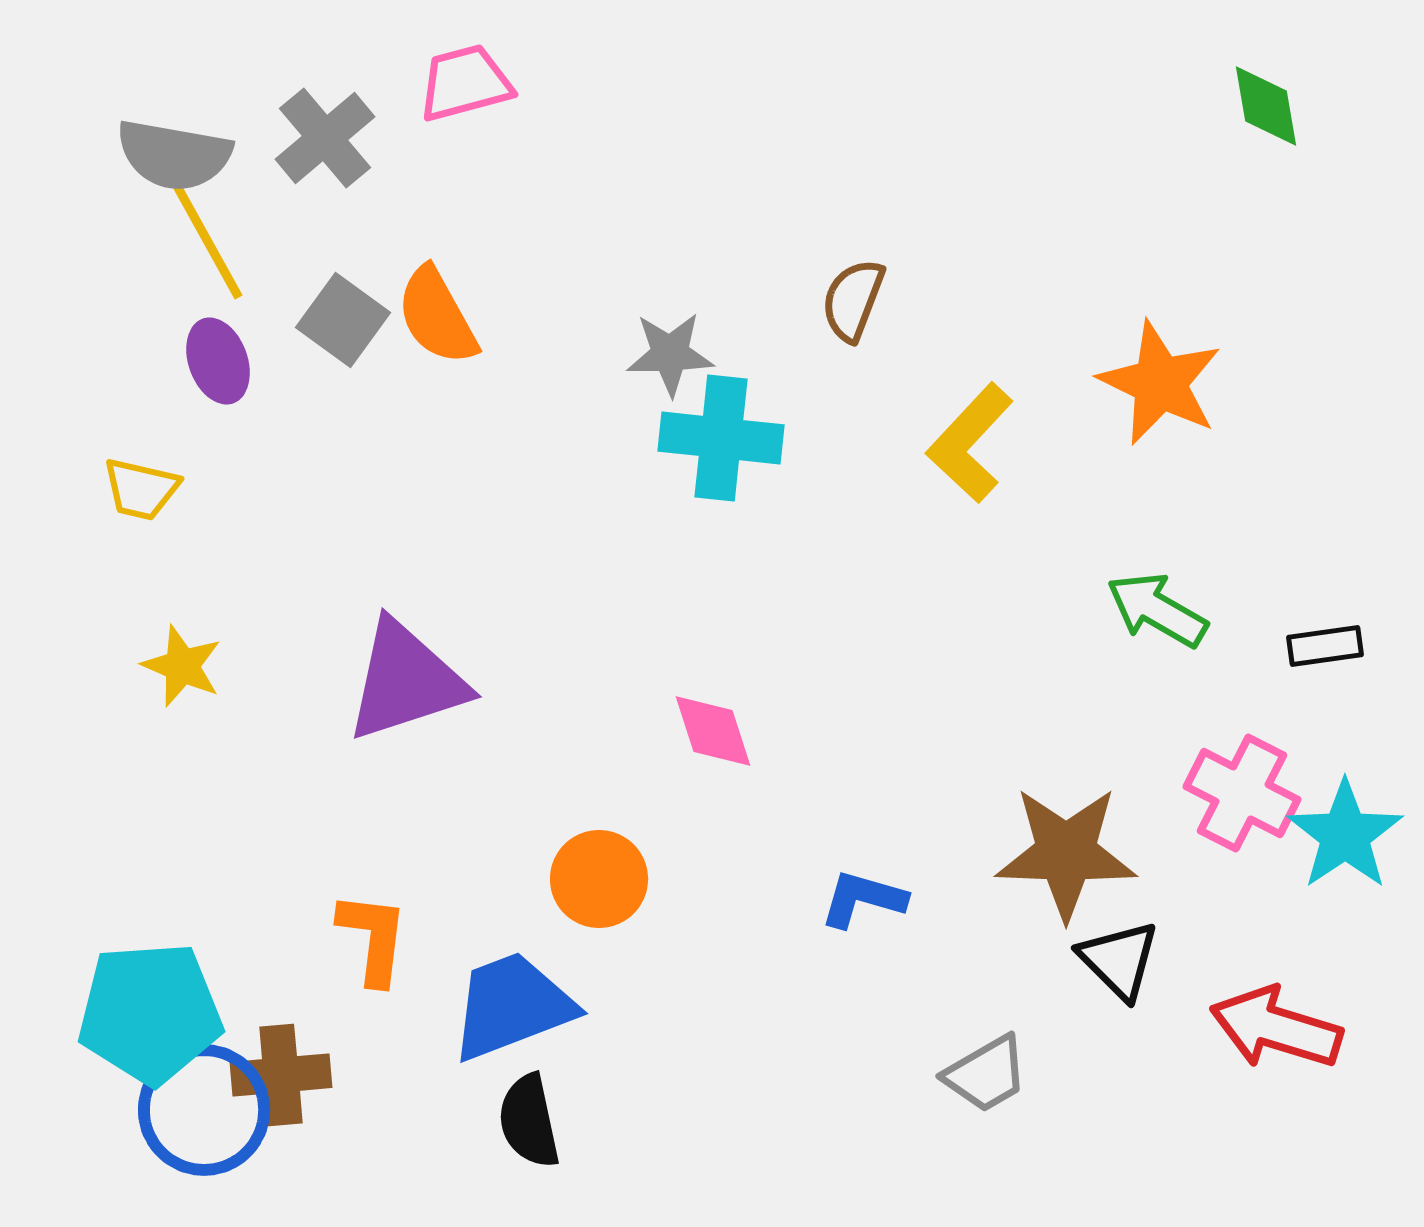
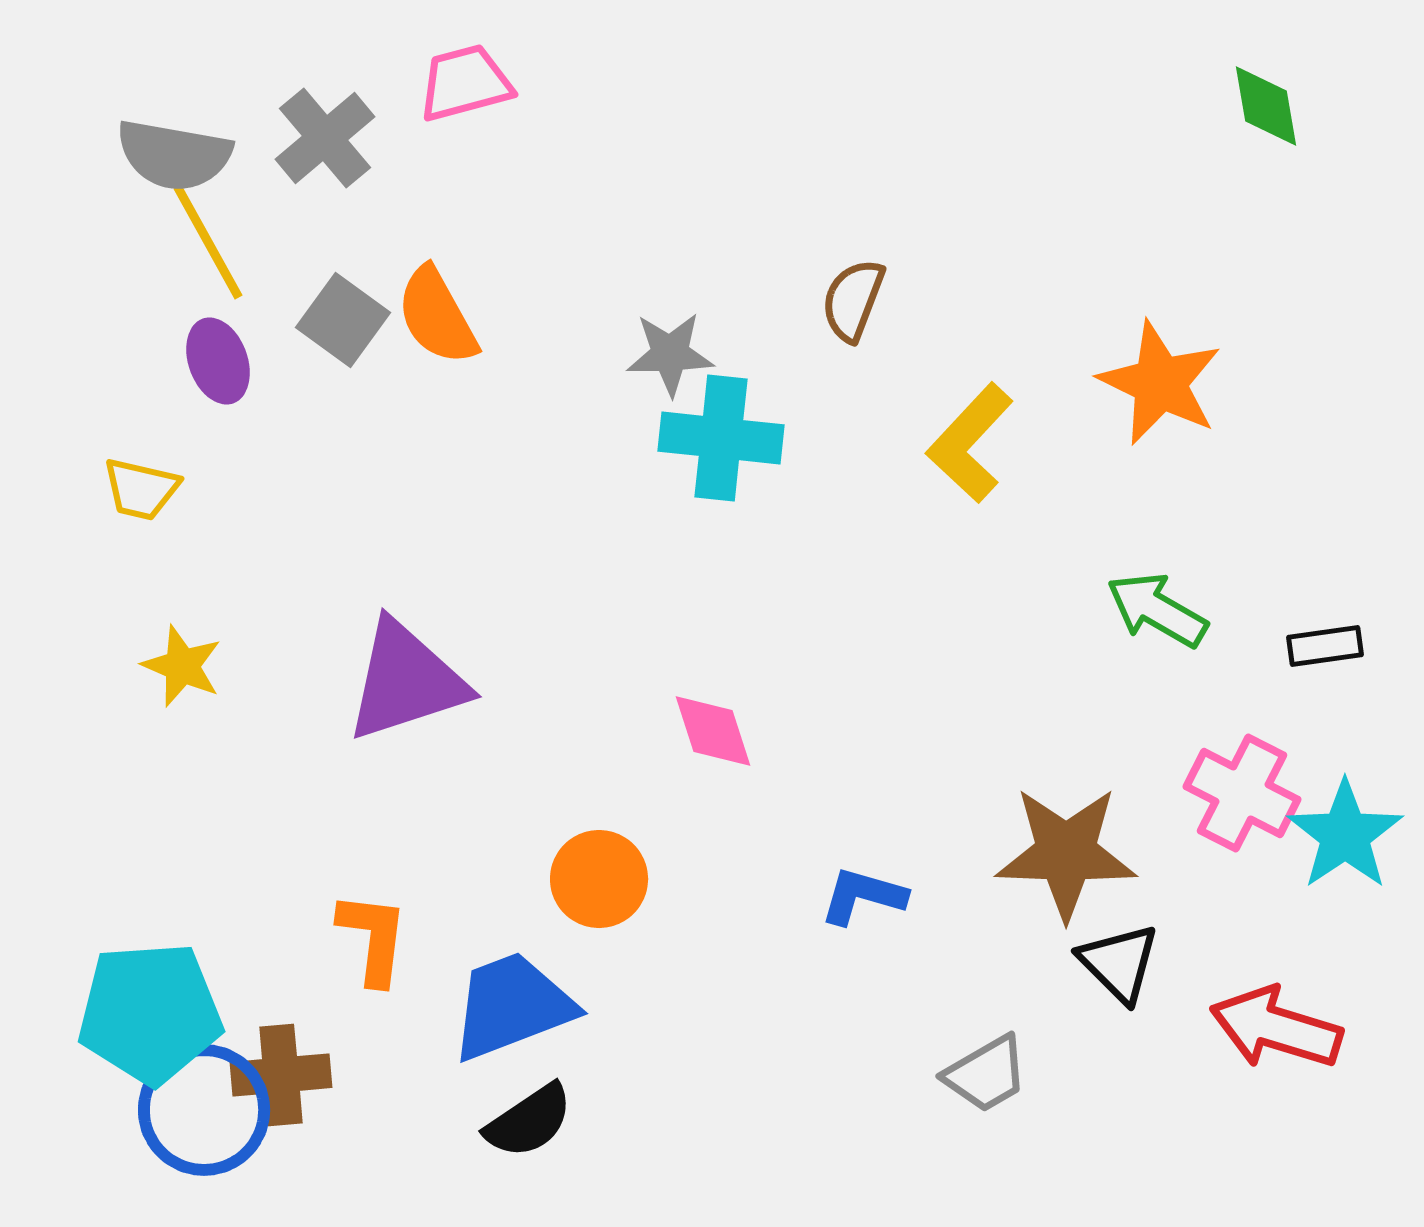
blue L-shape: moved 3 px up
black triangle: moved 3 px down
black semicircle: rotated 112 degrees counterclockwise
